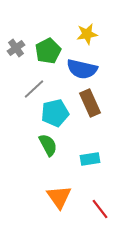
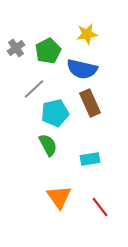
red line: moved 2 px up
